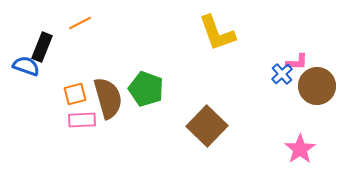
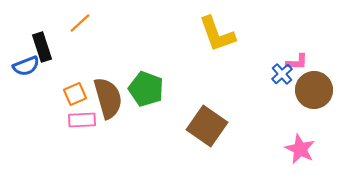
orange line: rotated 15 degrees counterclockwise
yellow L-shape: moved 1 px down
black rectangle: rotated 40 degrees counterclockwise
blue semicircle: rotated 140 degrees clockwise
brown circle: moved 3 px left, 4 px down
orange square: rotated 10 degrees counterclockwise
brown square: rotated 9 degrees counterclockwise
pink star: rotated 12 degrees counterclockwise
